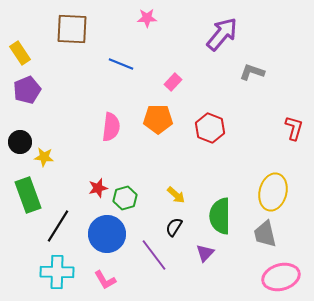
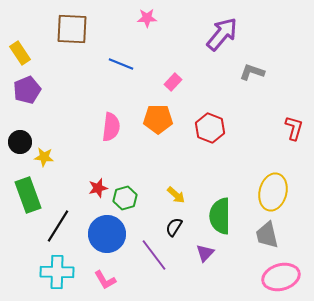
gray trapezoid: moved 2 px right, 1 px down
